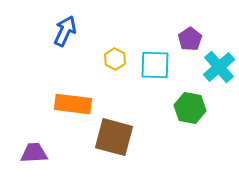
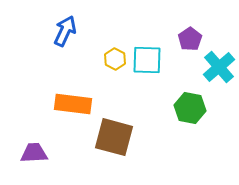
cyan square: moved 8 px left, 5 px up
